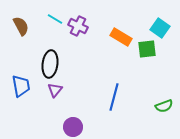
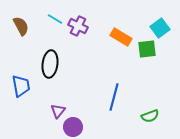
cyan square: rotated 18 degrees clockwise
purple triangle: moved 3 px right, 21 px down
green semicircle: moved 14 px left, 10 px down
